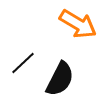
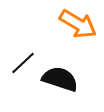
black semicircle: rotated 99 degrees counterclockwise
